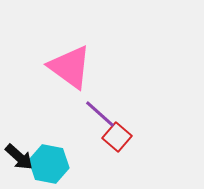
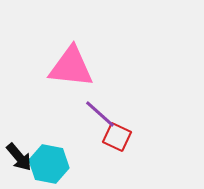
pink triangle: moved 1 px right; rotated 30 degrees counterclockwise
red square: rotated 16 degrees counterclockwise
black arrow: rotated 8 degrees clockwise
